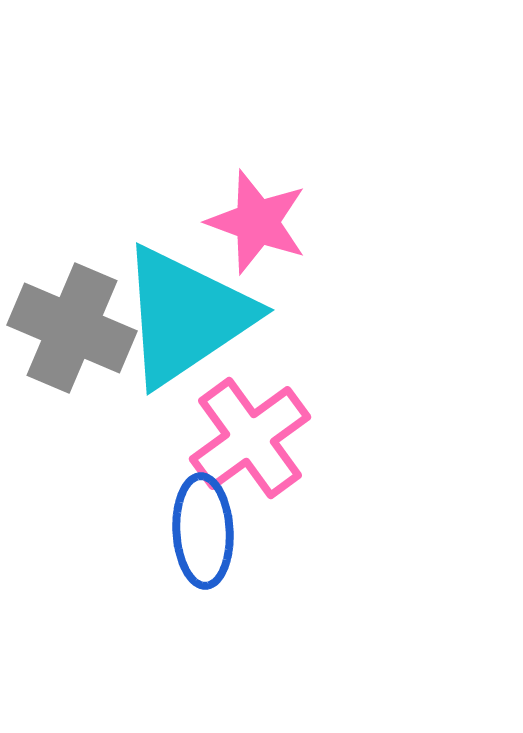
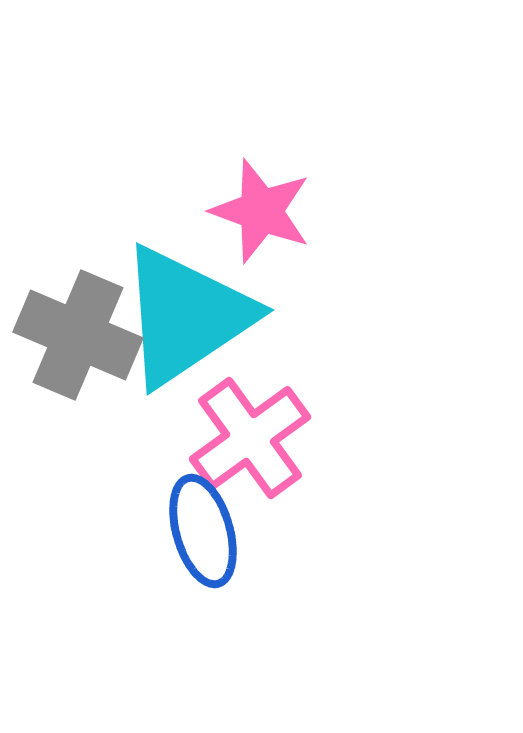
pink star: moved 4 px right, 11 px up
gray cross: moved 6 px right, 7 px down
blue ellipse: rotated 13 degrees counterclockwise
